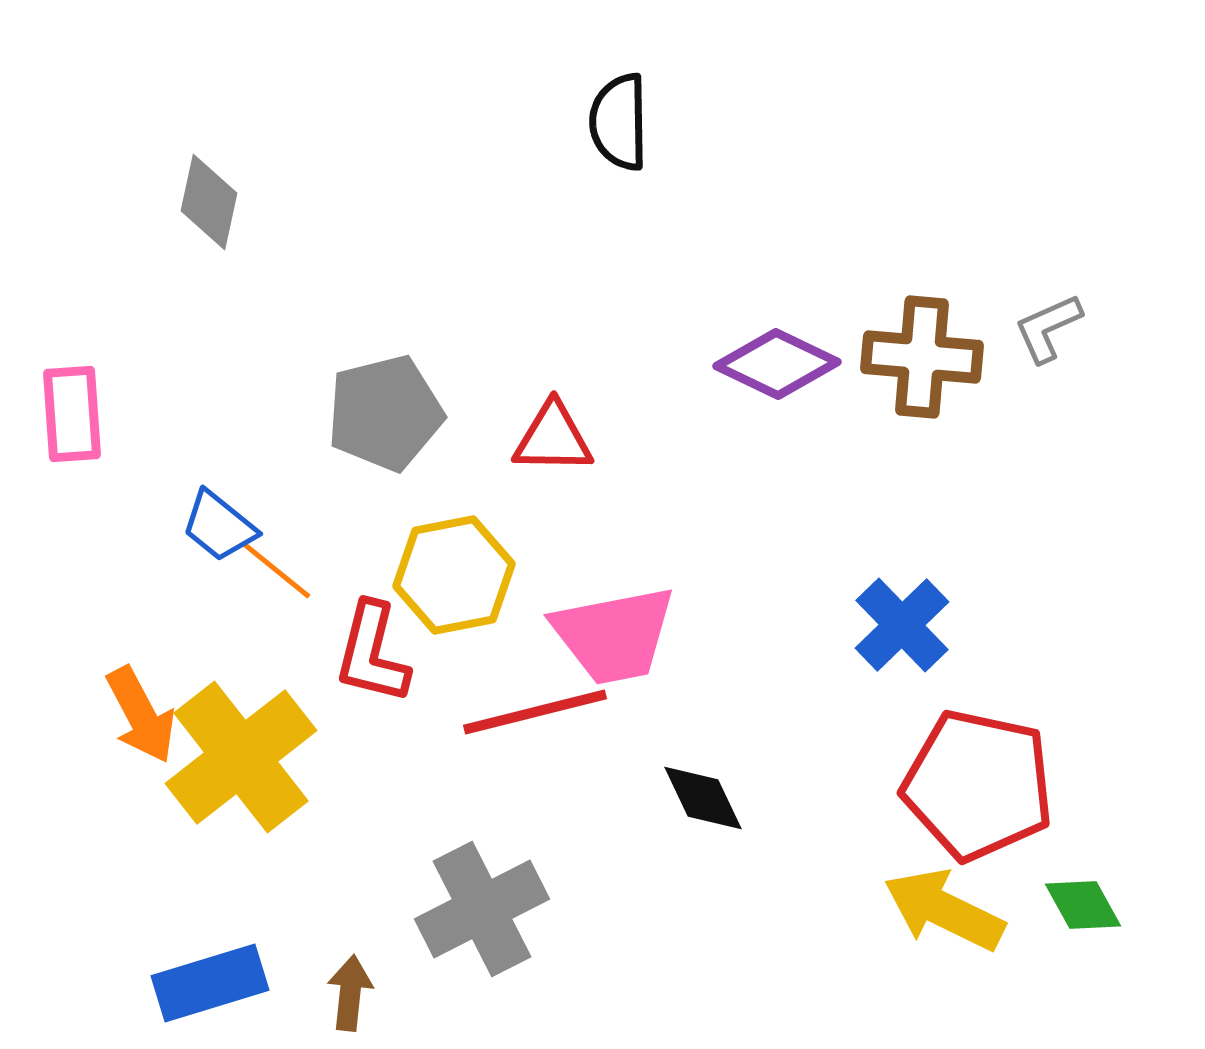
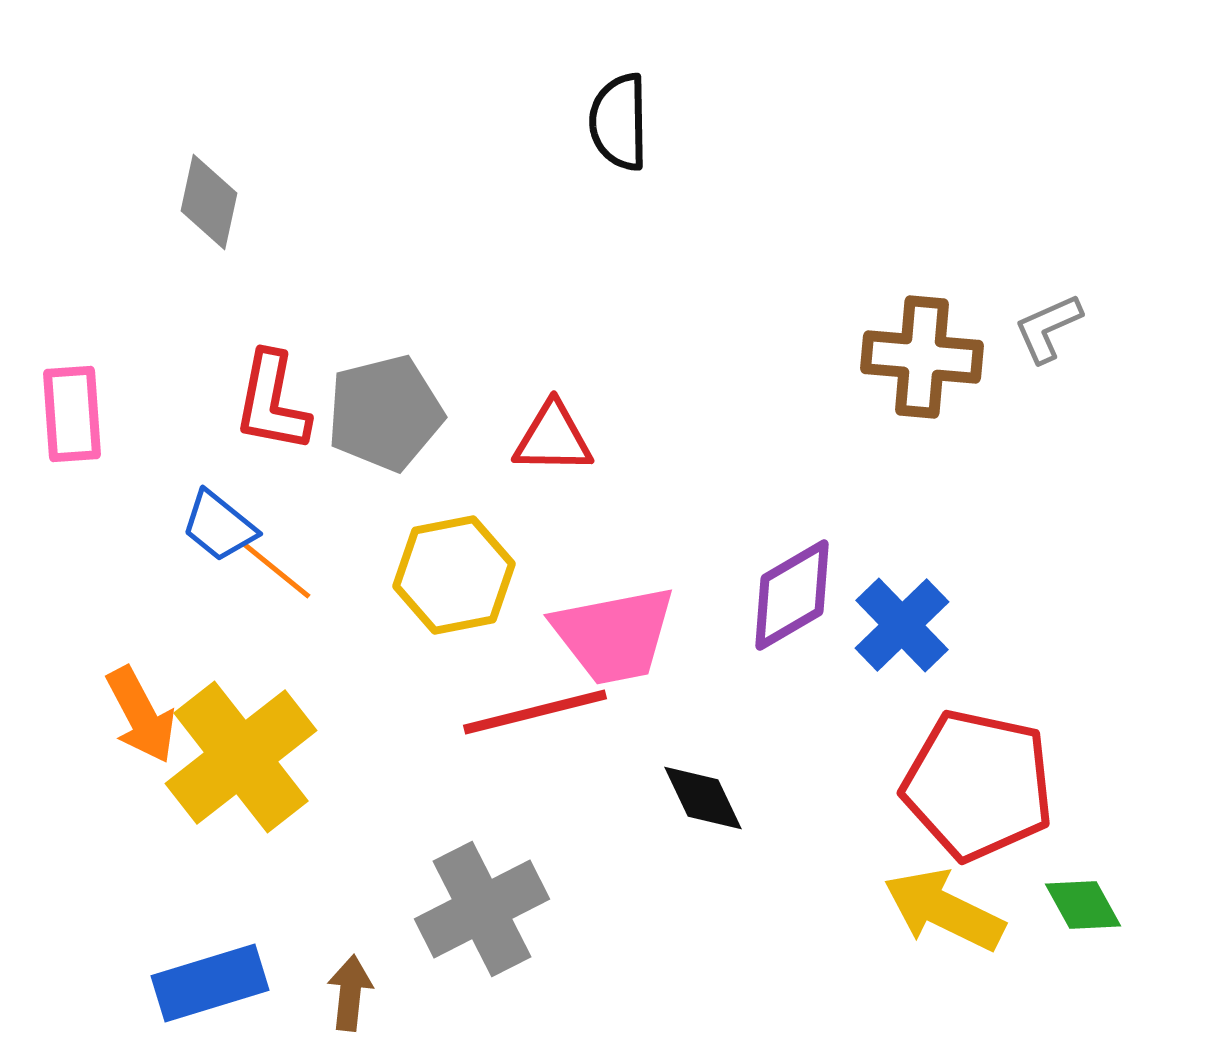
purple diamond: moved 15 px right, 231 px down; rotated 56 degrees counterclockwise
red L-shape: moved 100 px left, 251 px up; rotated 3 degrees counterclockwise
